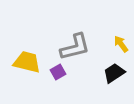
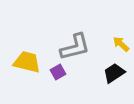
yellow arrow: rotated 12 degrees counterclockwise
